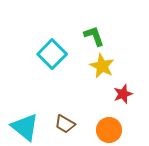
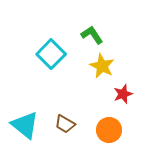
green L-shape: moved 2 px left, 1 px up; rotated 15 degrees counterclockwise
cyan square: moved 1 px left
cyan triangle: moved 2 px up
